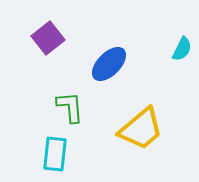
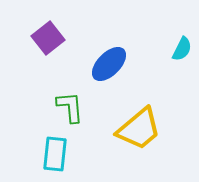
yellow trapezoid: moved 2 px left
